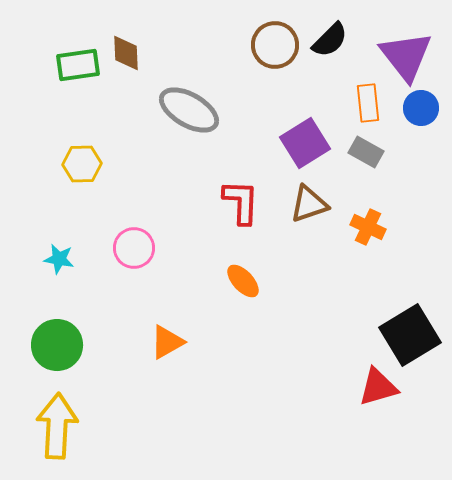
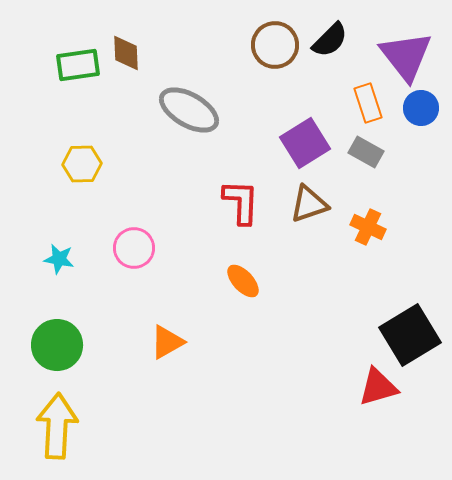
orange rectangle: rotated 12 degrees counterclockwise
